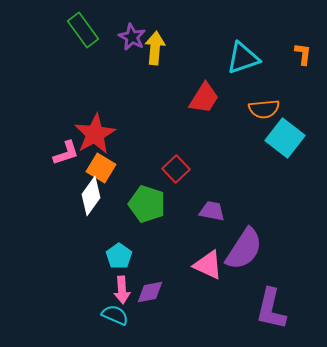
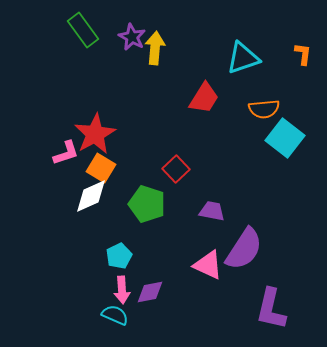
white diamond: rotated 30 degrees clockwise
cyan pentagon: rotated 10 degrees clockwise
